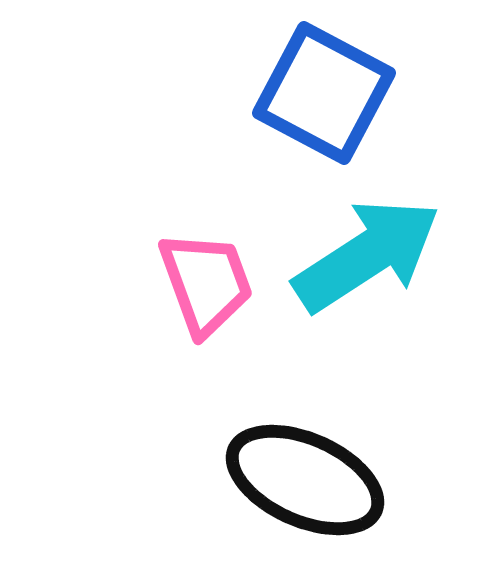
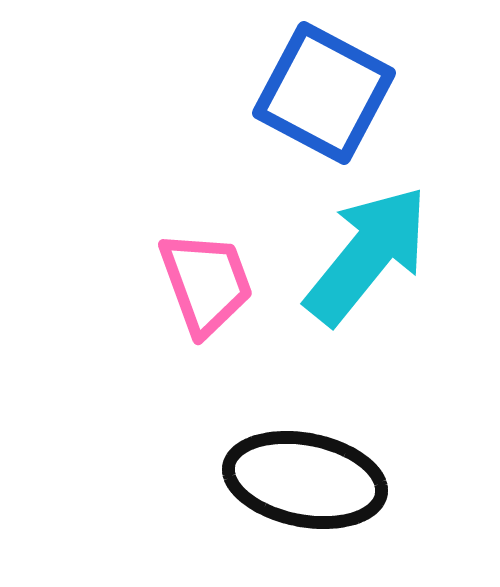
cyan arrow: rotated 18 degrees counterclockwise
black ellipse: rotated 13 degrees counterclockwise
